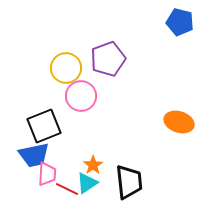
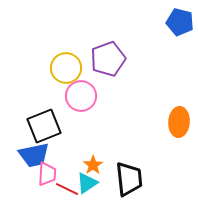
orange ellipse: rotated 76 degrees clockwise
black trapezoid: moved 3 px up
